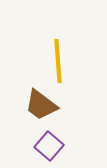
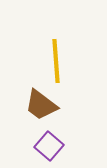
yellow line: moved 2 px left
